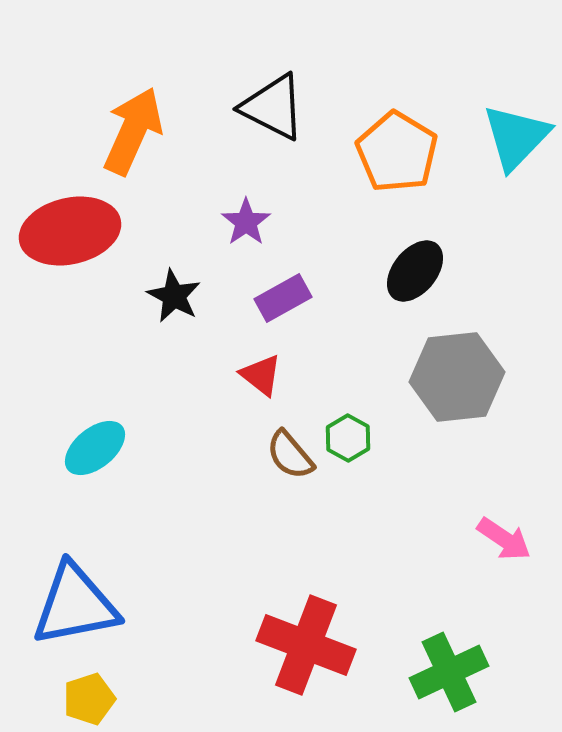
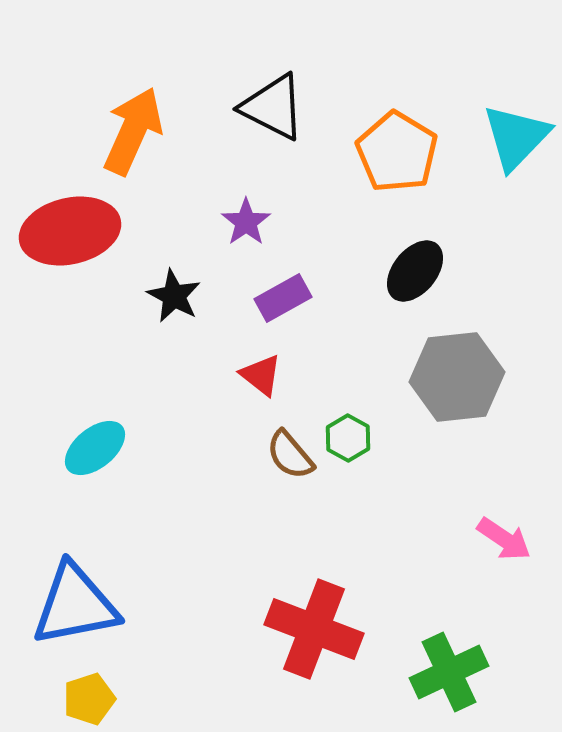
red cross: moved 8 px right, 16 px up
